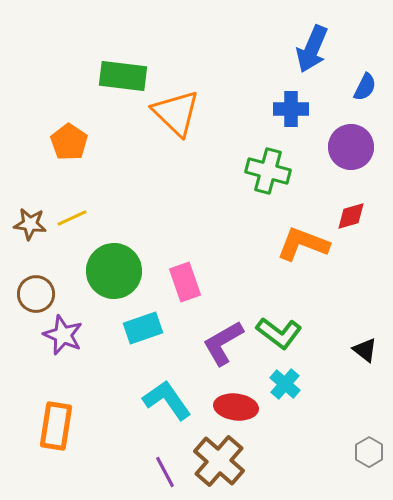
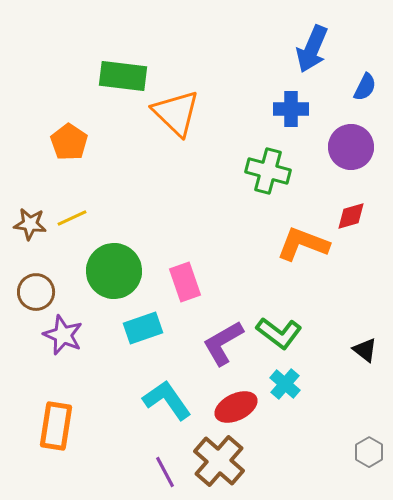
brown circle: moved 2 px up
red ellipse: rotated 33 degrees counterclockwise
